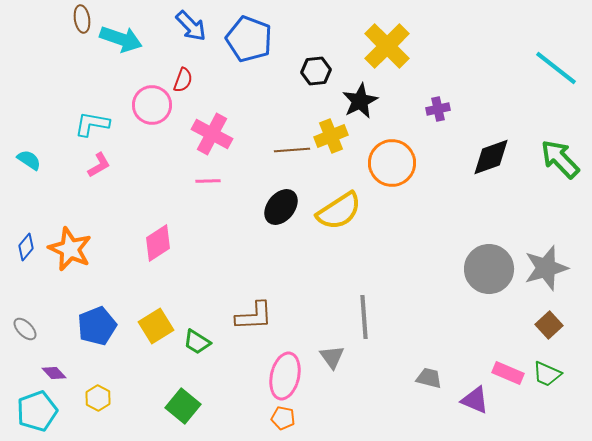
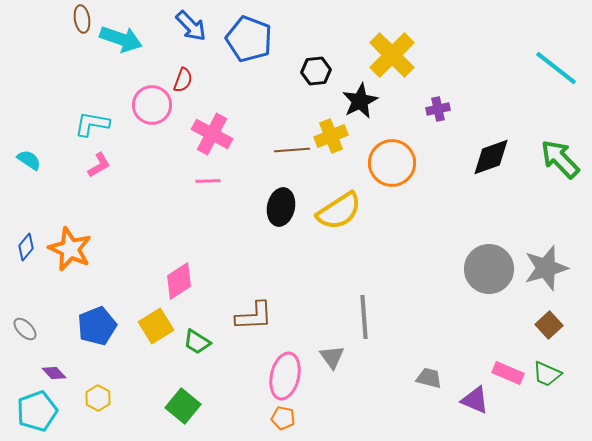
yellow cross at (387, 46): moved 5 px right, 9 px down
black ellipse at (281, 207): rotated 27 degrees counterclockwise
pink diamond at (158, 243): moved 21 px right, 38 px down
